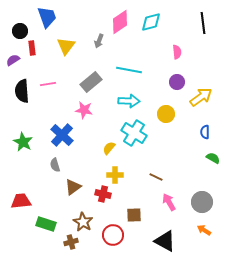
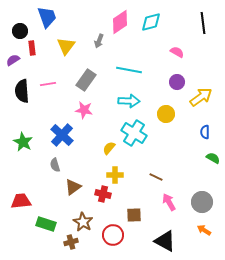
pink semicircle: rotated 56 degrees counterclockwise
gray rectangle: moved 5 px left, 2 px up; rotated 15 degrees counterclockwise
